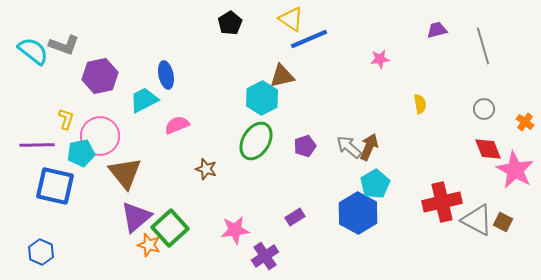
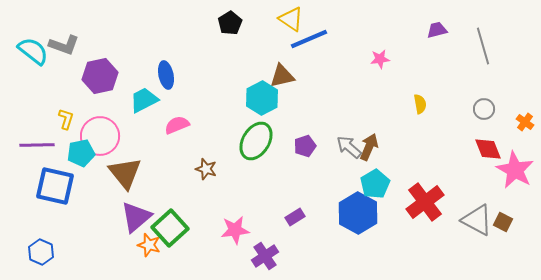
red cross at (442, 202): moved 17 px left; rotated 24 degrees counterclockwise
